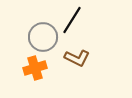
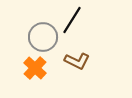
brown L-shape: moved 3 px down
orange cross: rotated 30 degrees counterclockwise
